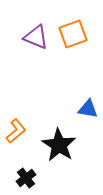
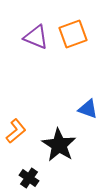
blue triangle: rotated 10 degrees clockwise
black cross: moved 3 px right; rotated 18 degrees counterclockwise
